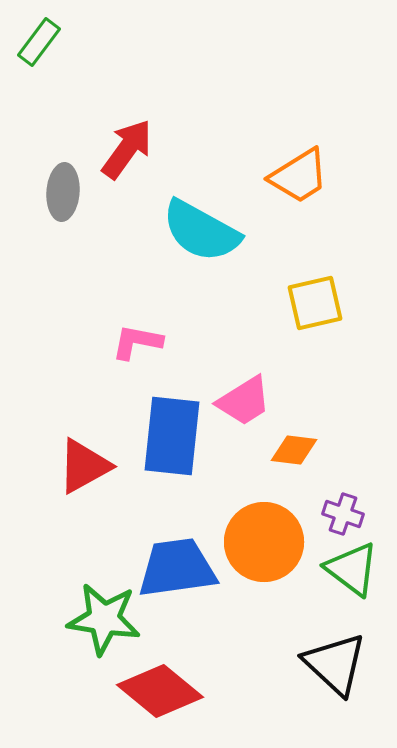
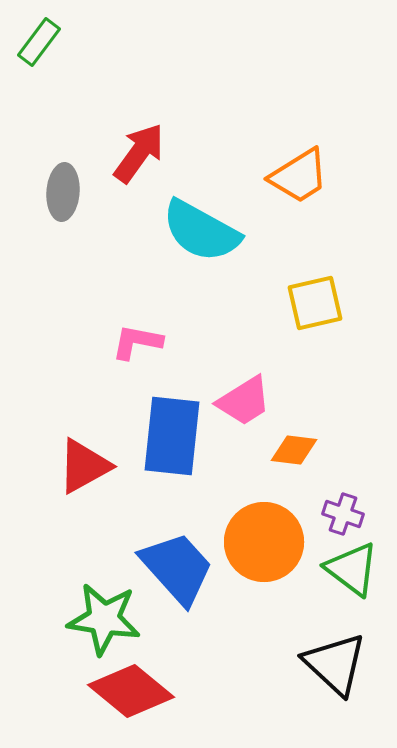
red arrow: moved 12 px right, 4 px down
blue trapezoid: rotated 56 degrees clockwise
red diamond: moved 29 px left
